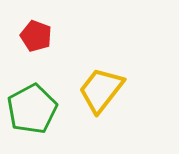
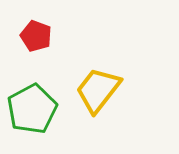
yellow trapezoid: moved 3 px left
